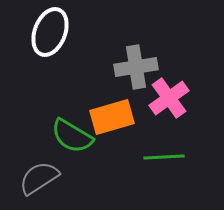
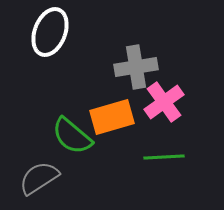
pink cross: moved 5 px left, 4 px down
green semicircle: rotated 9 degrees clockwise
